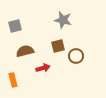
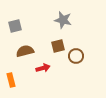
orange rectangle: moved 2 px left
